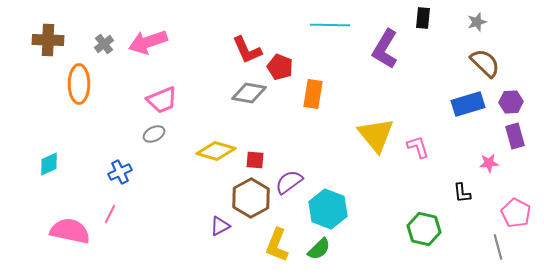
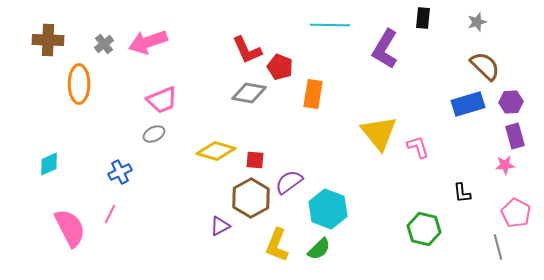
brown semicircle: moved 3 px down
yellow triangle: moved 3 px right, 2 px up
pink star: moved 16 px right, 2 px down
pink semicircle: moved 3 px up; rotated 51 degrees clockwise
